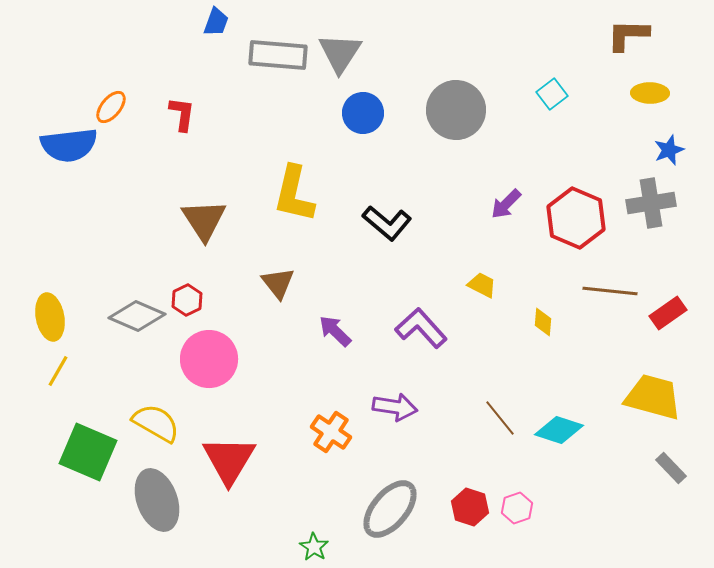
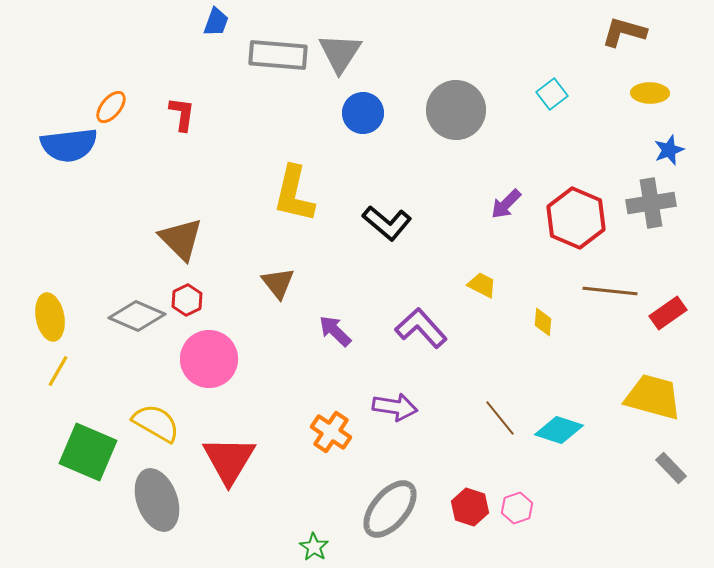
brown L-shape at (628, 35): moved 4 px left, 3 px up; rotated 15 degrees clockwise
brown triangle at (204, 220): moved 23 px left, 19 px down; rotated 12 degrees counterclockwise
